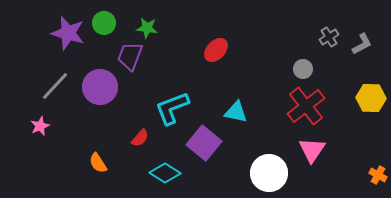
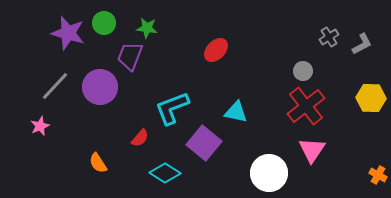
gray circle: moved 2 px down
